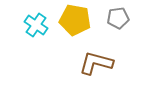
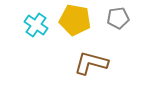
brown L-shape: moved 5 px left
